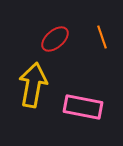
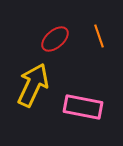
orange line: moved 3 px left, 1 px up
yellow arrow: rotated 15 degrees clockwise
